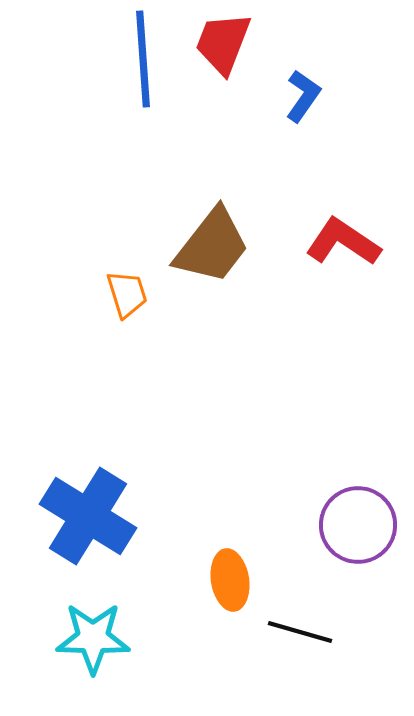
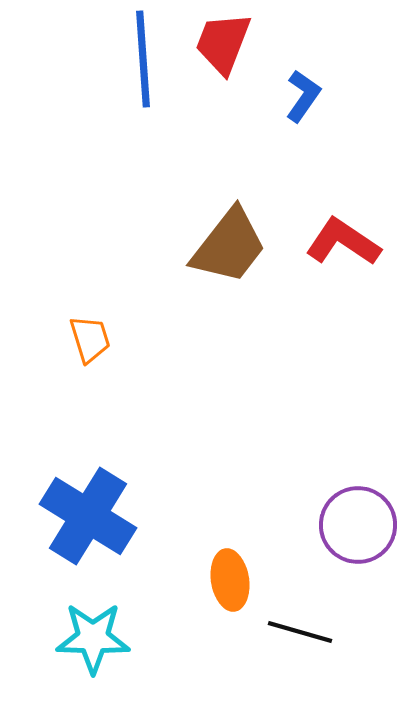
brown trapezoid: moved 17 px right
orange trapezoid: moved 37 px left, 45 px down
